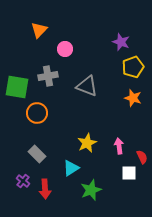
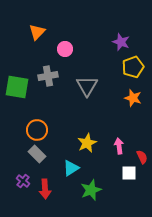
orange triangle: moved 2 px left, 2 px down
gray triangle: rotated 40 degrees clockwise
orange circle: moved 17 px down
